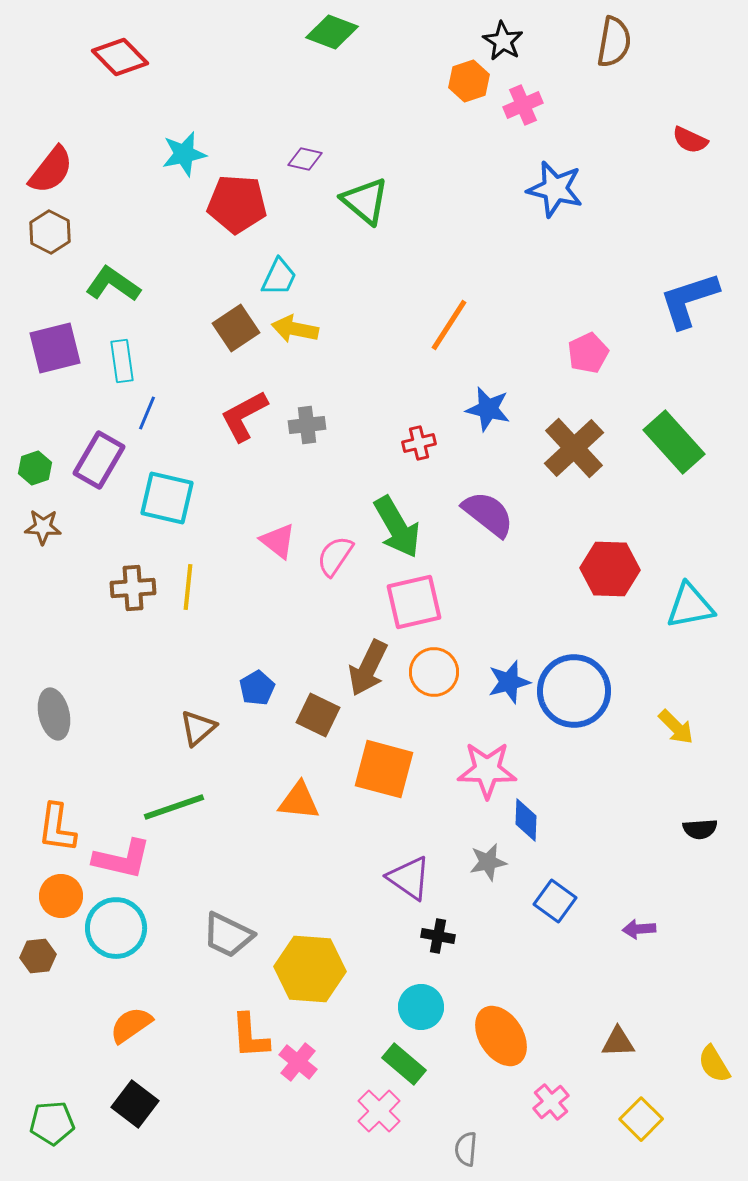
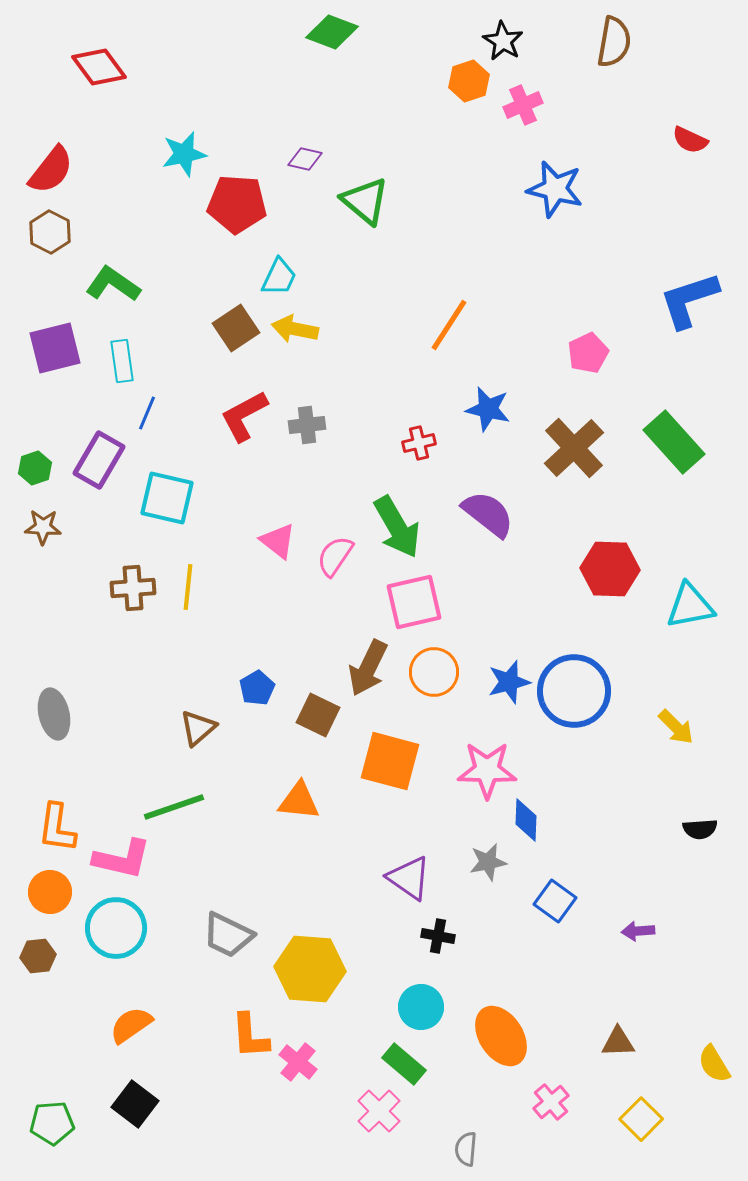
red diamond at (120, 57): moved 21 px left, 10 px down; rotated 8 degrees clockwise
orange square at (384, 769): moved 6 px right, 8 px up
orange circle at (61, 896): moved 11 px left, 4 px up
purple arrow at (639, 929): moved 1 px left, 2 px down
